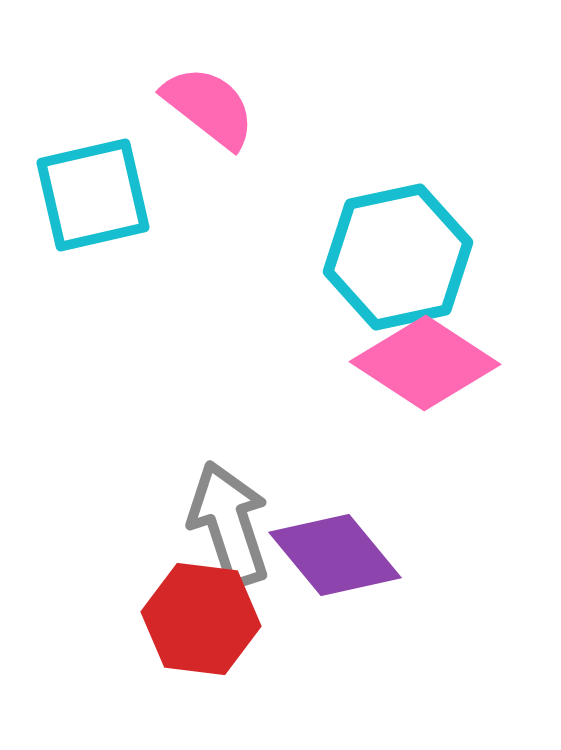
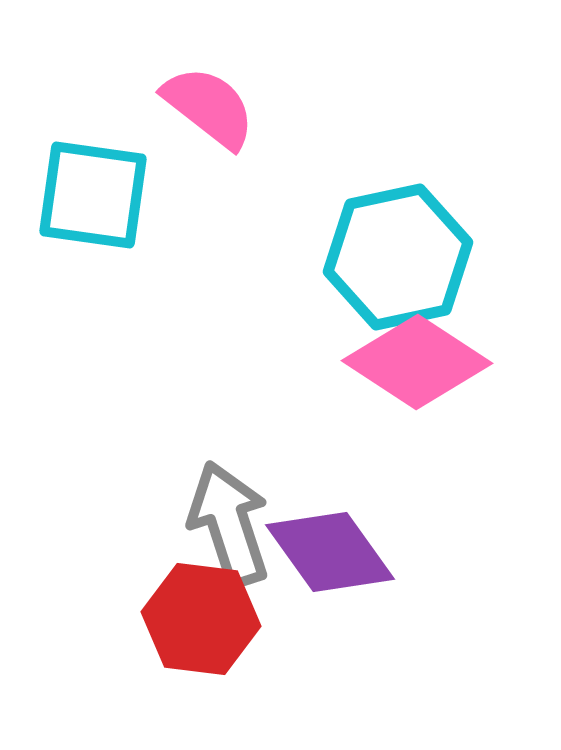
cyan square: rotated 21 degrees clockwise
pink diamond: moved 8 px left, 1 px up
purple diamond: moved 5 px left, 3 px up; rotated 4 degrees clockwise
